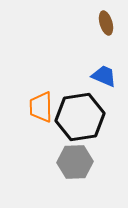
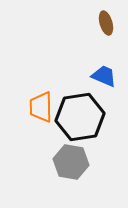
gray hexagon: moved 4 px left; rotated 12 degrees clockwise
